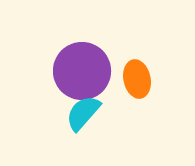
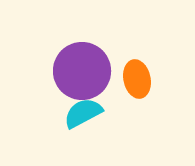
cyan semicircle: rotated 21 degrees clockwise
